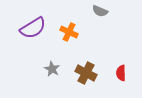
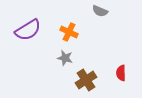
purple semicircle: moved 5 px left, 2 px down
gray star: moved 13 px right, 11 px up; rotated 14 degrees counterclockwise
brown cross: moved 7 px down; rotated 30 degrees clockwise
